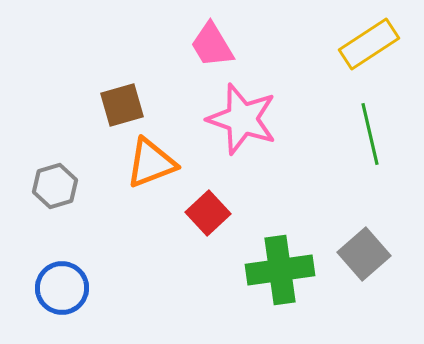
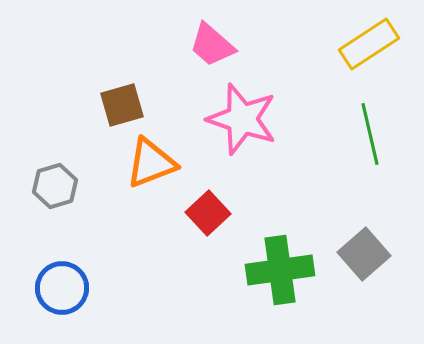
pink trapezoid: rotated 18 degrees counterclockwise
